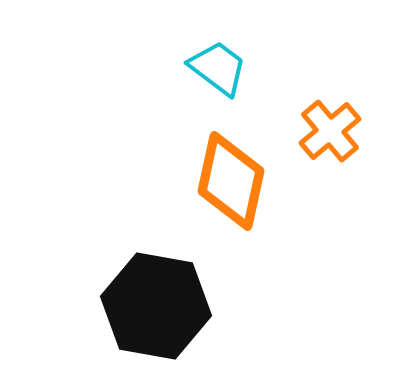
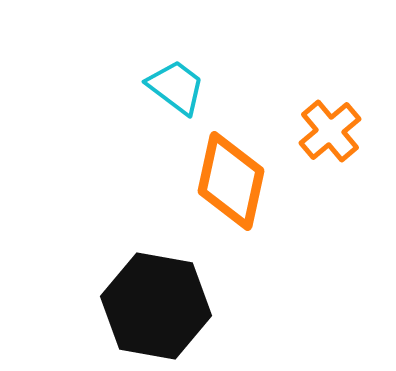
cyan trapezoid: moved 42 px left, 19 px down
